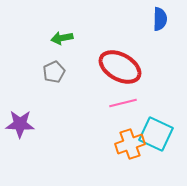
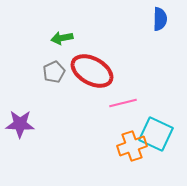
red ellipse: moved 28 px left, 4 px down
orange cross: moved 2 px right, 2 px down
